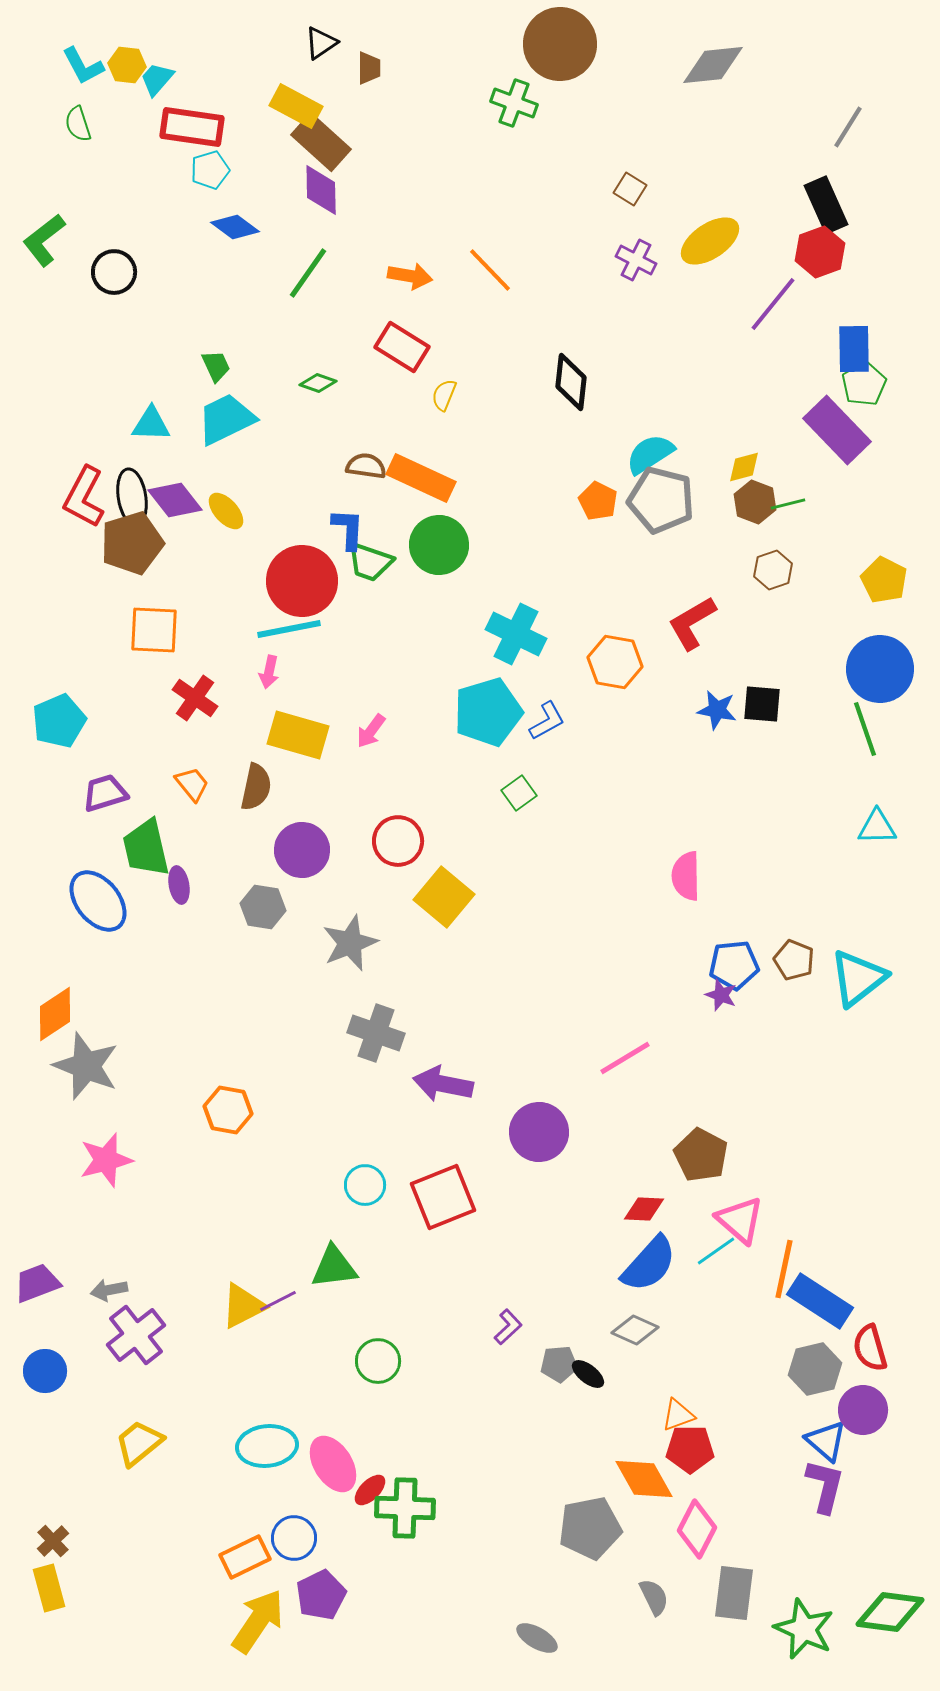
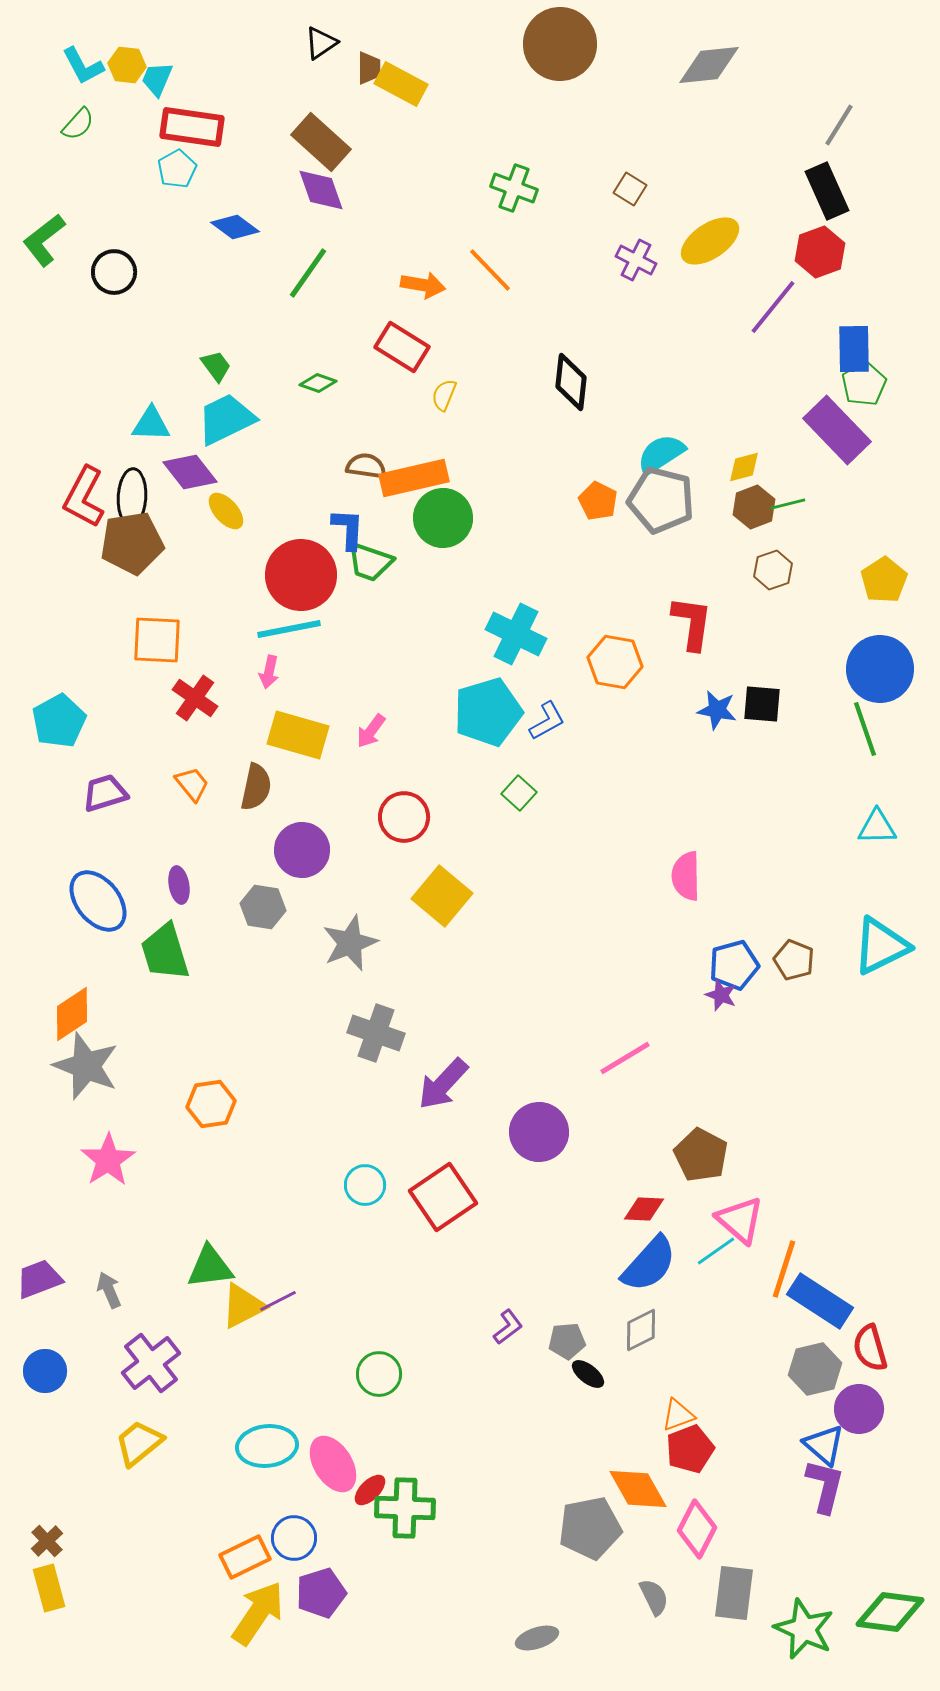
gray diamond at (713, 65): moved 4 px left
cyan trapezoid at (157, 79): rotated 18 degrees counterclockwise
green cross at (514, 103): moved 85 px down
yellow rectangle at (296, 106): moved 105 px right, 22 px up
green semicircle at (78, 124): rotated 120 degrees counterclockwise
gray line at (848, 127): moved 9 px left, 2 px up
cyan pentagon at (210, 170): moved 33 px left, 1 px up; rotated 12 degrees counterclockwise
purple diamond at (321, 190): rotated 18 degrees counterclockwise
black rectangle at (826, 205): moved 1 px right, 14 px up
orange arrow at (410, 276): moved 13 px right, 9 px down
purple line at (773, 304): moved 3 px down
green trapezoid at (216, 366): rotated 12 degrees counterclockwise
cyan semicircle at (650, 454): moved 11 px right
orange rectangle at (421, 478): moved 7 px left; rotated 38 degrees counterclockwise
black ellipse at (132, 497): rotated 12 degrees clockwise
purple diamond at (175, 500): moved 15 px right, 28 px up
brown hexagon at (755, 502): moved 1 px left, 5 px down; rotated 18 degrees clockwise
brown pentagon at (132, 543): rotated 8 degrees clockwise
green circle at (439, 545): moved 4 px right, 27 px up
yellow pentagon at (884, 580): rotated 12 degrees clockwise
red circle at (302, 581): moved 1 px left, 6 px up
red L-shape at (692, 623): rotated 128 degrees clockwise
orange square at (154, 630): moved 3 px right, 10 px down
cyan pentagon at (59, 721): rotated 6 degrees counterclockwise
green square at (519, 793): rotated 12 degrees counterclockwise
red circle at (398, 841): moved 6 px right, 24 px up
green trapezoid at (146, 848): moved 19 px right, 104 px down; rotated 4 degrees counterclockwise
yellow square at (444, 897): moved 2 px left, 1 px up
blue pentagon at (734, 965): rotated 9 degrees counterclockwise
cyan triangle at (858, 978): moved 23 px right, 32 px up; rotated 12 degrees clockwise
orange diamond at (55, 1014): moved 17 px right
purple arrow at (443, 1084): rotated 58 degrees counterclockwise
orange hexagon at (228, 1110): moved 17 px left, 6 px up; rotated 18 degrees counterclockwise
pink star at (106, 1160): moved 2 px right; rotated 18 degrees counterclockwise
red square at (443, 1197): rotated 12 degrees counterclockwise
green triangle at (334, 1267): moved 124 px left
orange line at (784, 1269): rotated 6 degrees clockwise
purple trapezoid at (37, 1283): moved 2 px right, 4 px up
gray arrow at (109, 1290): rotated 78 degrees clockwise
purple L-shape at (508, 1327): rotated 6 degrees clockwise
gray diamond at (635, 1330): moved 6 px right; rotated 51 degrees counterclockwise
purple cross at (136, 1335): moved 15 px right, 28 px down
green circle at (378, 1361): moved 1 px right, 13 px down
gray pentagon at (559, 1364): moved 8 px right, 23 px up
purple circle at (863, 1410): moved 4 px left, 1 px up
blue triangle at (826, 1441): moved 2 px left, 4 px down
red pentagon at (690, 1449): rotated 21 degrees counterclockwise
orange diamond at (644, 1479): moved 6 px left, 10 px down
brown cross at (53, 1541): moved 6 px left
purple pentagon at (321, 1595): moved 2 px up; rotated 9 degrees clockwise
yellow arrow at (258, 1621): moved 8 px up
gray ellipse at (537, 1638): rotated 48 degrees counterclockwise
